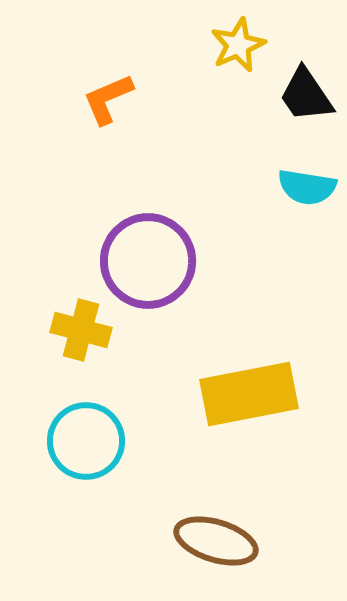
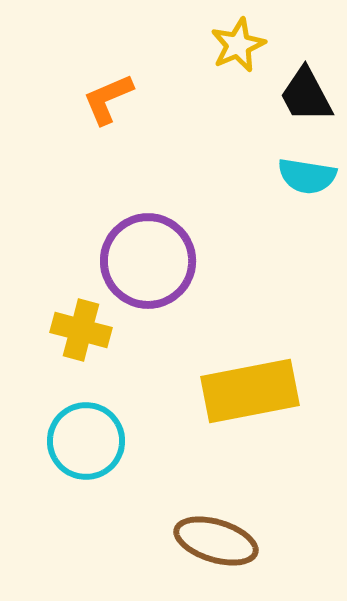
black trapezoid: rotated 6 degrees clockwise
cyan semicircle: moved 11 px up
yellow rectangle: moved 1 px right, 3 px up
